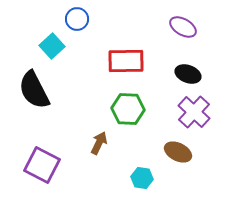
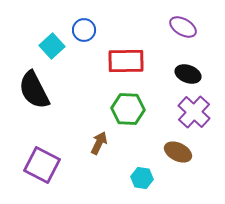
blue circle: moved 7 px right, 11 px down
